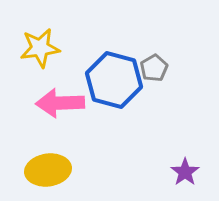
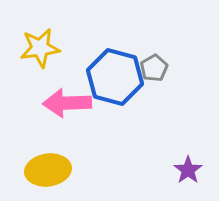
blue hexagon: moved 1 px right, 3 px up
pink arrow: moved 7 px right
purple star: moved 3 px right, 2 px up
